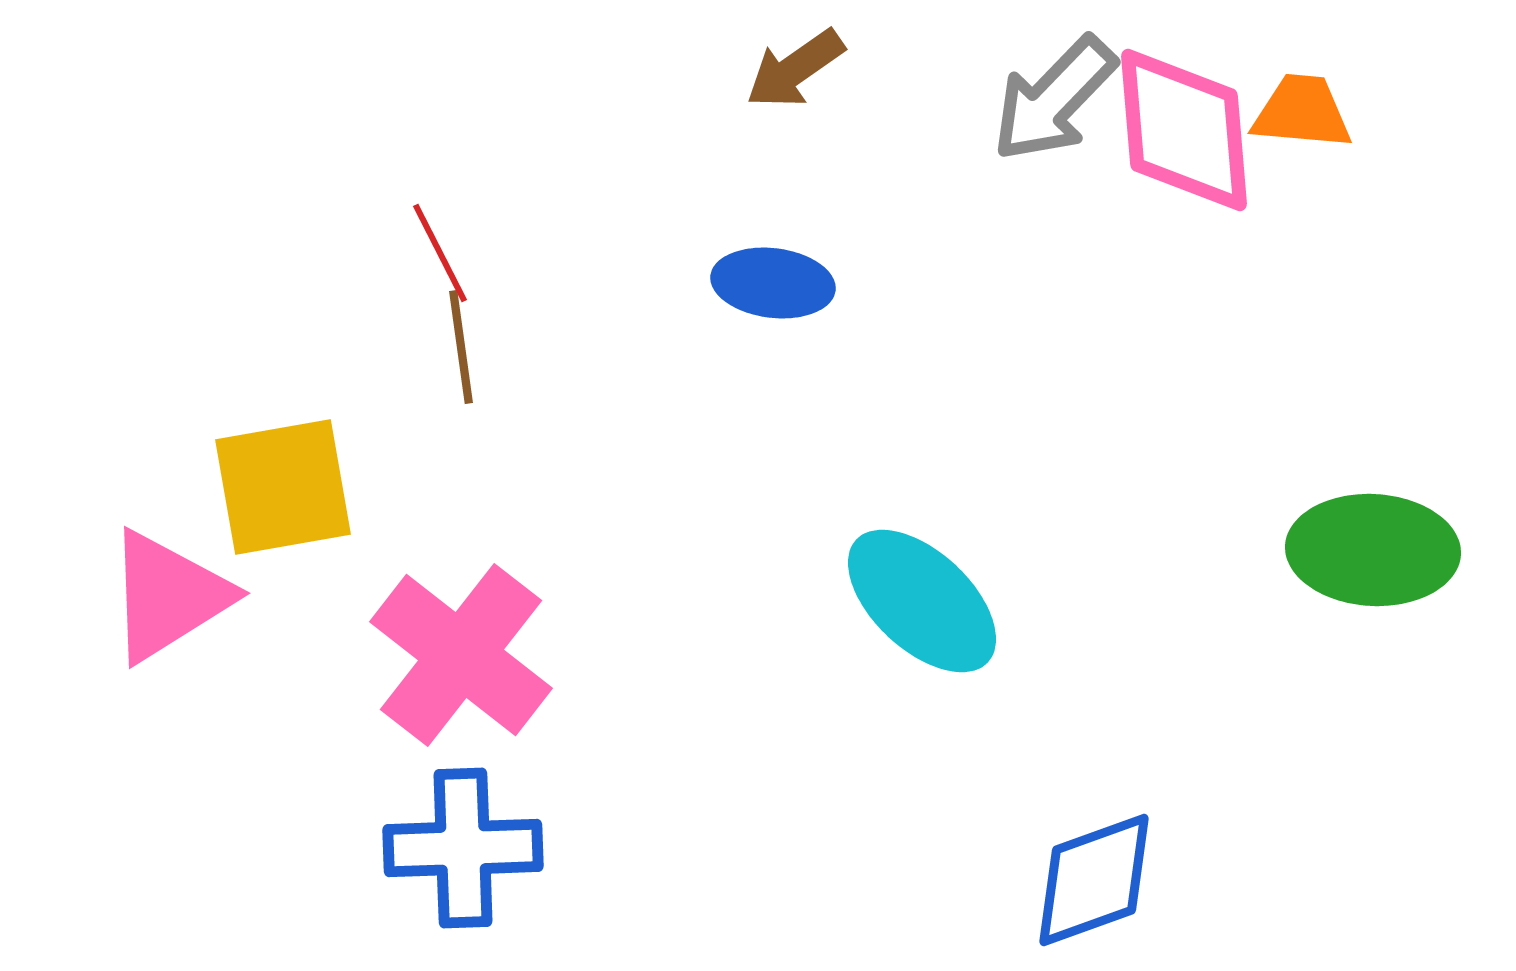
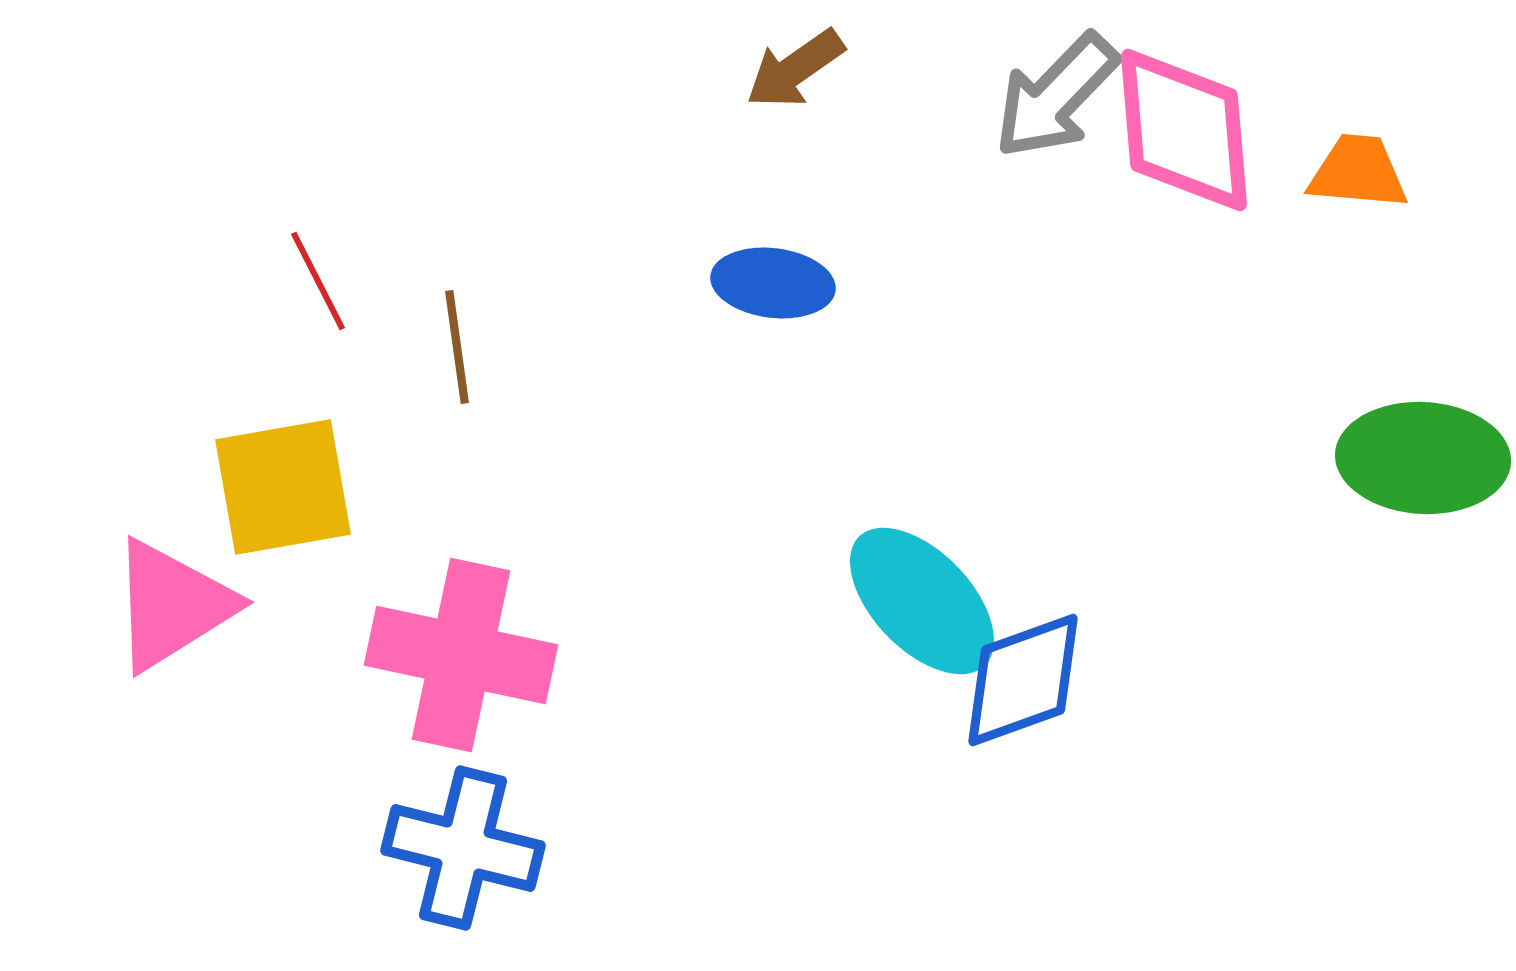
gray arrow: moved 2 px right, 3 px up
orange trapezoid: moved 56 px right, 60 px down
red line: moved 122 px left, 28 px down
brown line: moved 4 px left
green ellipse: moved 50 px right, 92 px up
pink triangle: moved 4 px right, 9 px down
cyan ellipse: rotated 3 degrees clockwise
pink cross: rotated 26 degrees counterclockwise
blue cross: rotated 16 degrees clockwise
blue diamond: moved 71 px left, 200 px up
